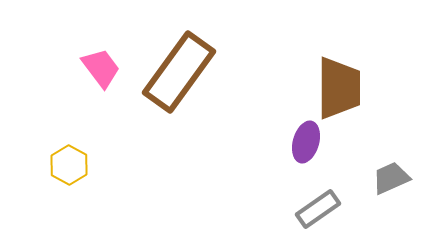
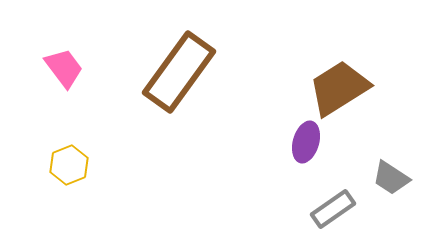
pink trapezoid: moved 37 px left
brown trapezoid: rotated 122 degrees counterclockwise
yellow hexagon: rotated 9 degrees clockwise
gray trapezoid: rotated 123 degrees counterclockwise
gray rectangle: moved 15 px right
